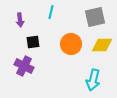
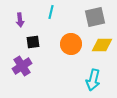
purple cross: moved 2 px left; rotated 30 degrees clockwise
